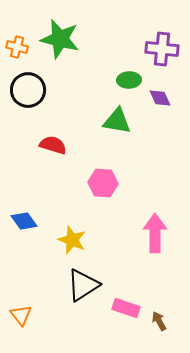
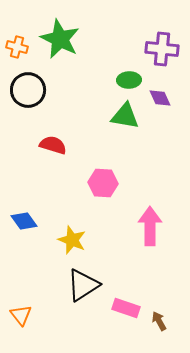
green star: rotated 12 degrees clockwise
green triangle: moved 8 px right, 5 px up
pink arrow: moved 5 px left, 7 px up
